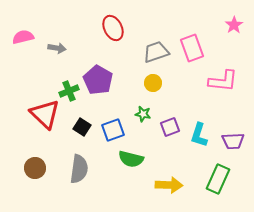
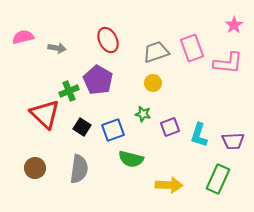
red ellipse: moved 5 px left, 12 px down
pink L-shape: moved 5 px right, 18 px up
